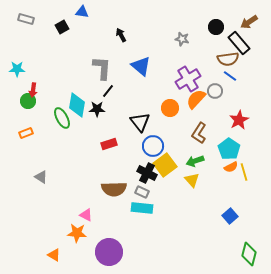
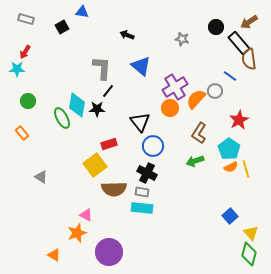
black arrow at (121, 35): moved 6 px right; rotated 40 degrees counterclockwise
brown semicircle at (228, 59): moved 21 px right; rotated 90 degrees clockwise
purple cross at (188, 79): moved 13 px left, 8 px down
red arrow at (33, 90): moved 8 px left, 38 px up; rotated 24 degrees clockwise
orange rectangle at (26, 133): moved 4 px left; rotated 72 degrees clockwise
yellow square at (165, 165): moved 70 px left
yellow line at (244, 172): moved 2 px right, 3 px up
yellow triangle at (192, 180): moved 59 px right, 53 px down
gray rectangle at (142, 192): rotated 16 degrees counterclockwise
orange star at (77, 233): rotated 24 degrees counterclockwise
